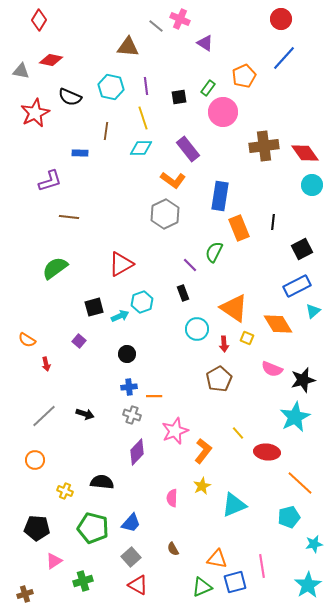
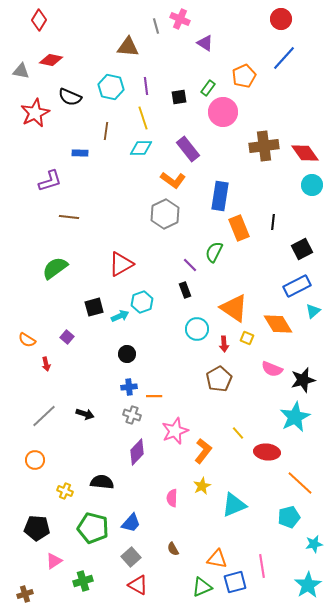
gray line at (156, 26): rotated 35 degrees clockwise
black rectangle at (183, 293): moved 2 px right, 3 px up
purple square at (79, 341): moved 12 px left, 4 px up
